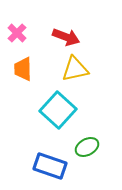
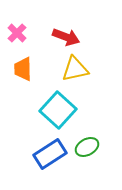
blue rectangle: moved 12 px up; rotated 52 degrees counterclockwise
